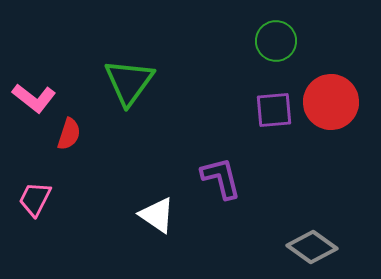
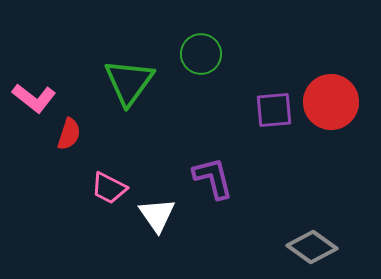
green circle: moved 75 px left, 13 px down
purple L-shape: moved 8 px left
pink trapezoid: moved 74 px right, 11 px up; rotated 90 degrees counterclockwise
white triangle: rotated 21 degrees clockwise
